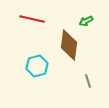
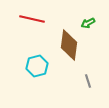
green arrow: moved 2 px right, 2 px down
